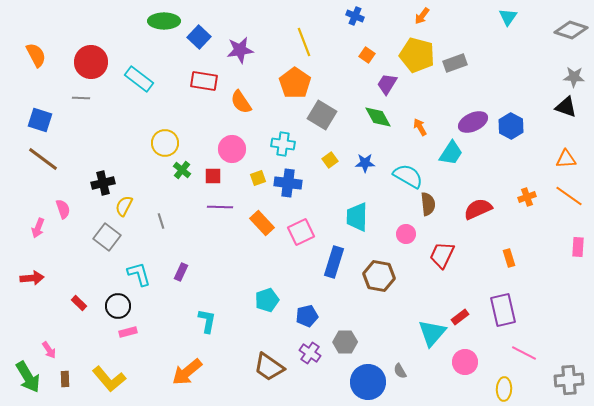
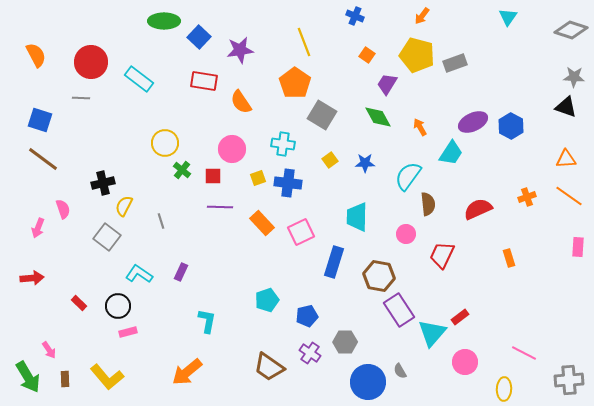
cyan semicircle at (408, 176): rotated 84 degrees counterclockwise
cyan L-shape at (139, 274): rotated 40 degrees counterclockwise
purple rectangle at (503, 310): moved 104 px left; rotated 20 degrees counterclockwise
yellow L-shape at (109, 379): moved 2 px left, 2 px up
